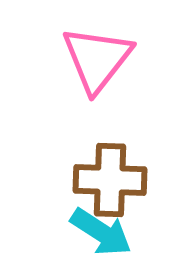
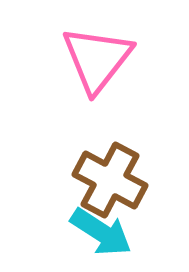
brown cross: rotated 26 degrees clockwise
